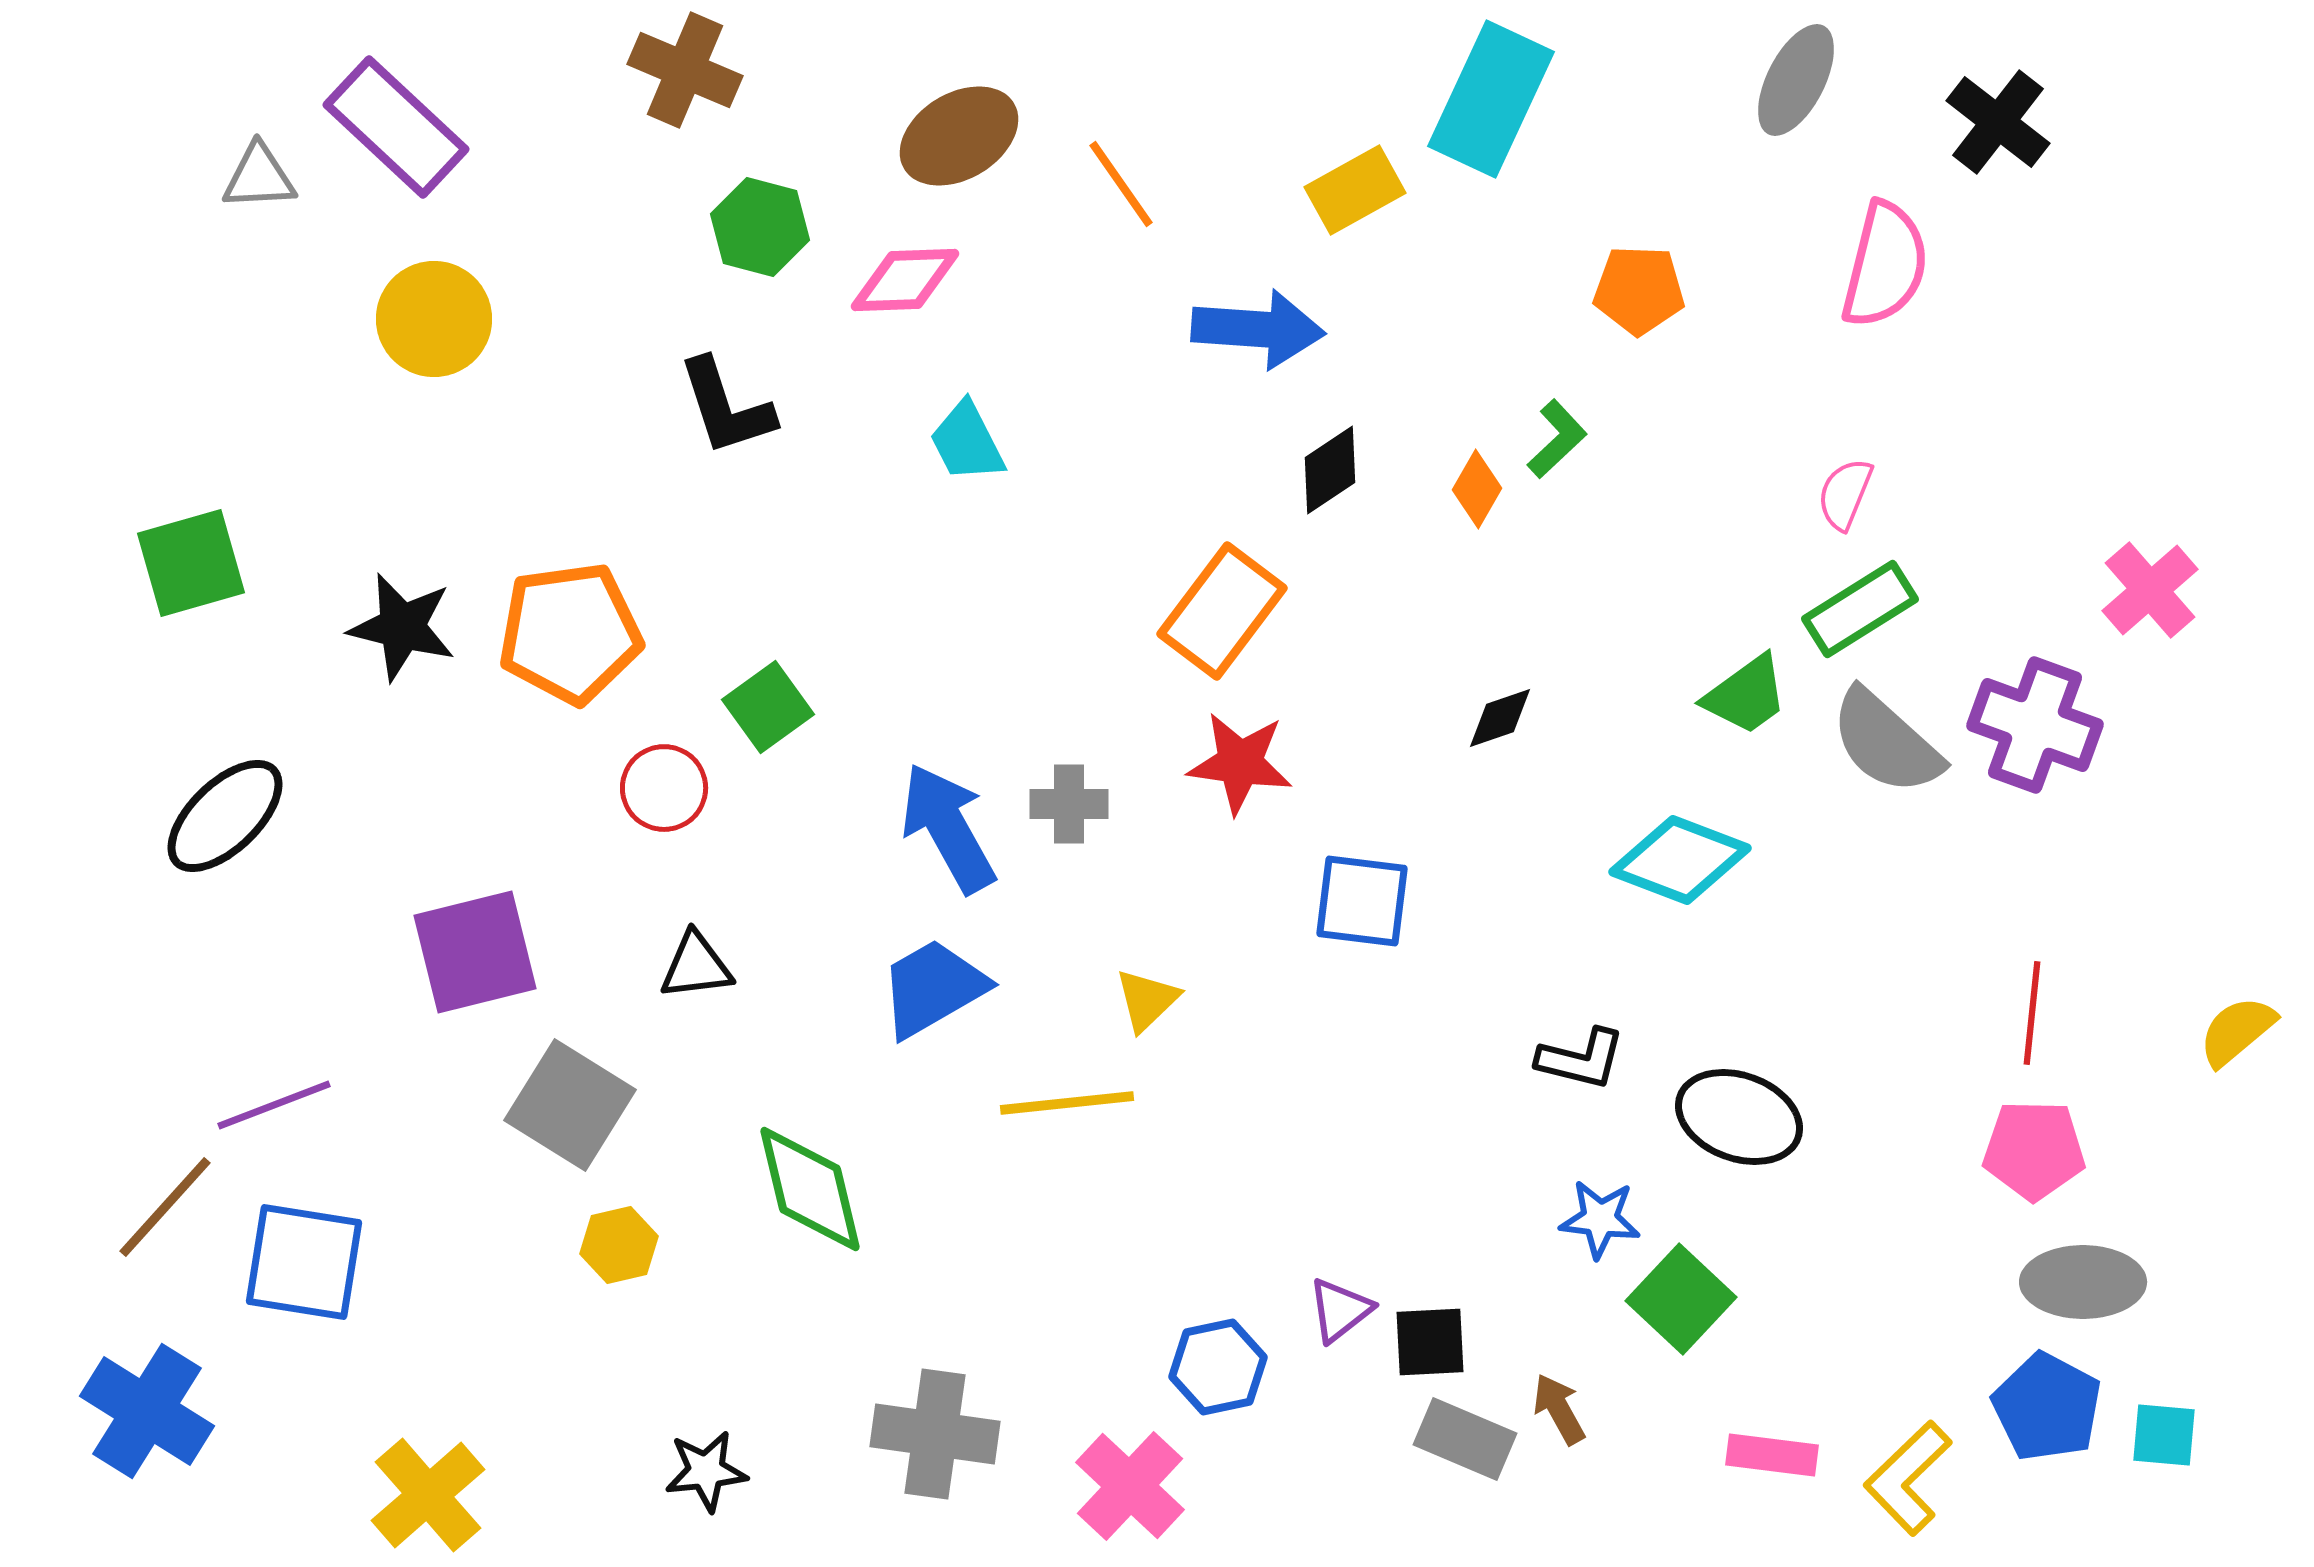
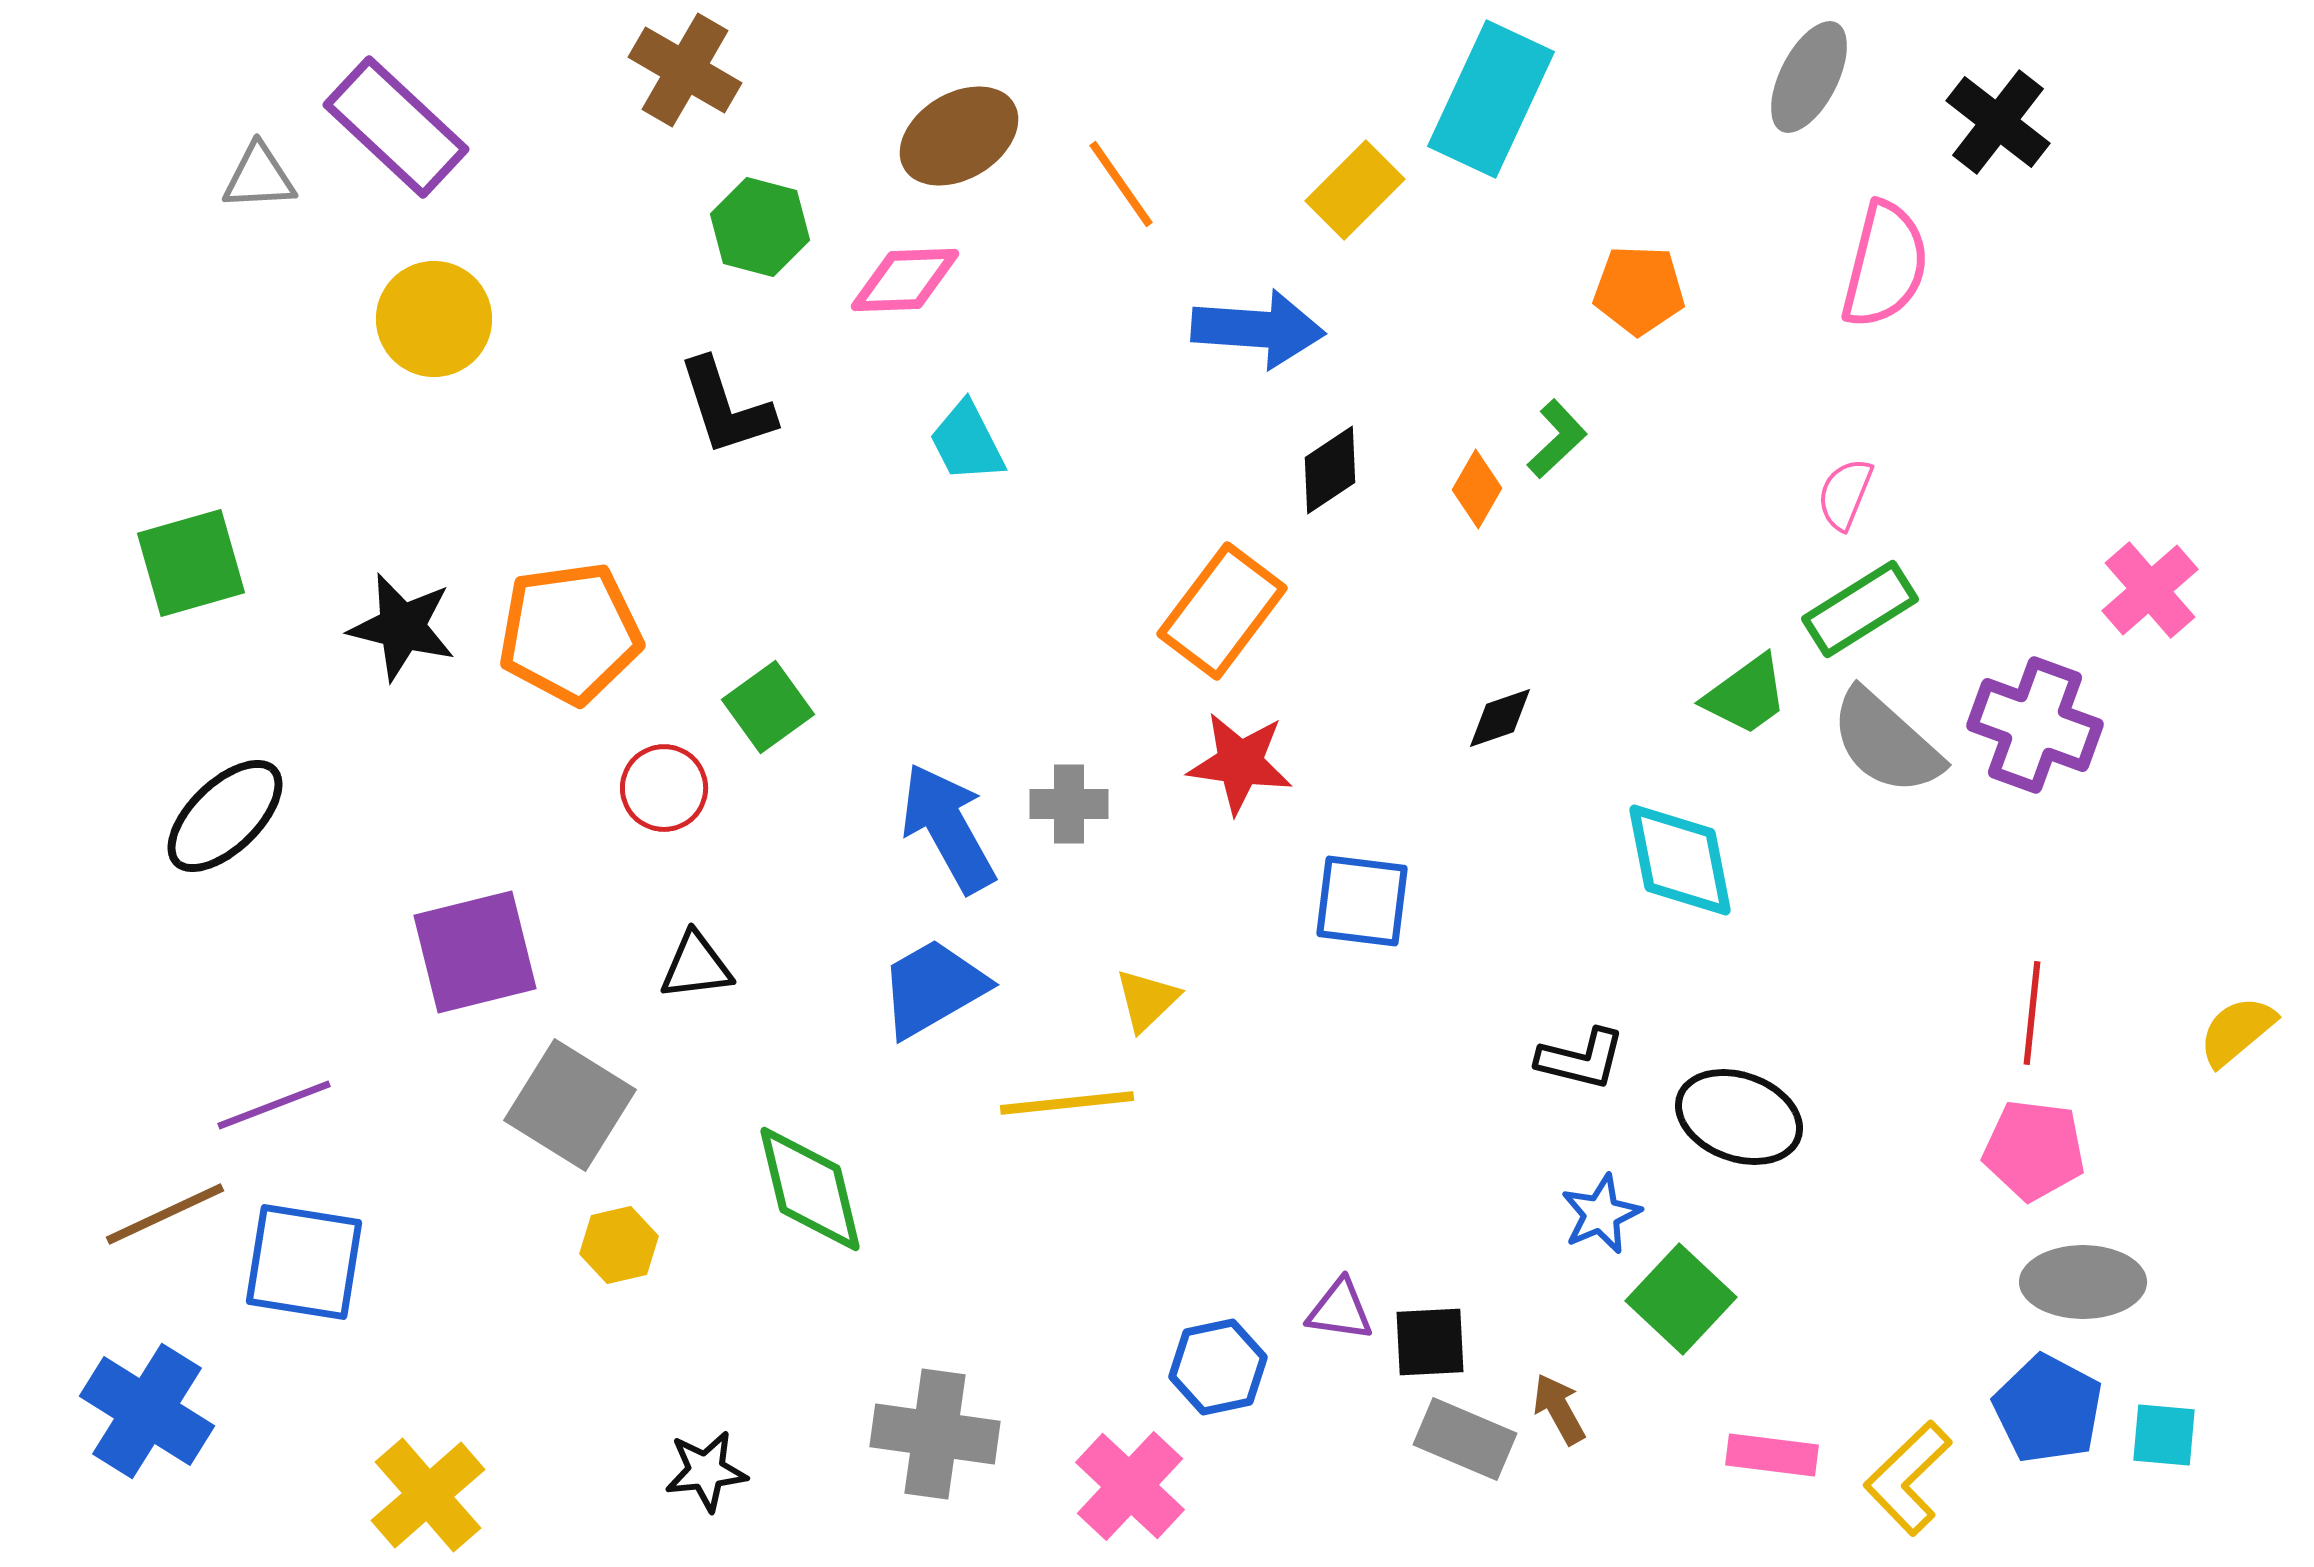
brown cross at (685, 70): rotated 7 degrees clockwise
gray ellipse at (1796, 80): moved 13 px right, 3 px up
yellow rectangle at (1355, 190): rotated 16 degrees counterclockwise
cyan diamond at (1680, 860): rotated 58 degrees clockwise
pink pentagon at (2034, 1150): rotated 6 degrees clockwise
brown line at (165, 1207): moved 7 px down; rotated 23 degrees clockwise
blue star at (1600, 1219): moved 1 px right, 5 px up; rotated 30 degrees counterclockwise
purple triangle at (1340, 1310): rotated 46 degrees clockwise
blue pentagon at (2047, 1407): moved 1 px right, 2 px down
